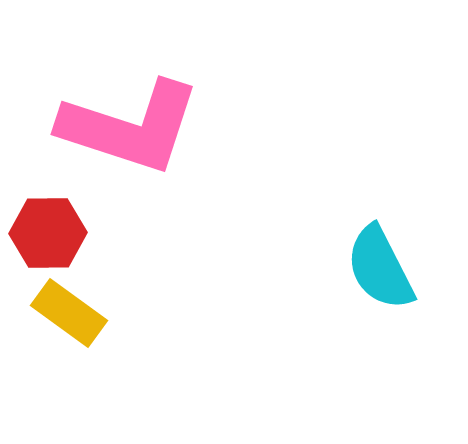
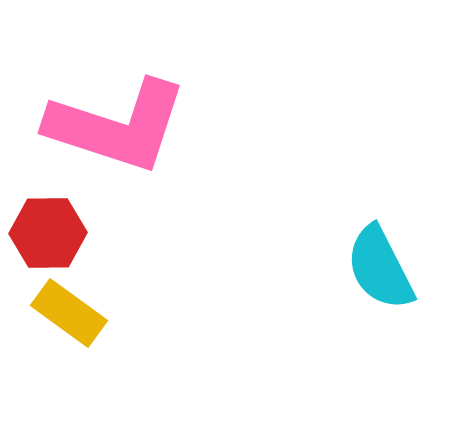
pink L-shape: moved 13 px left, 1 px up
